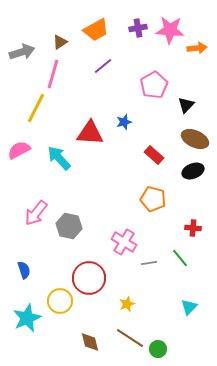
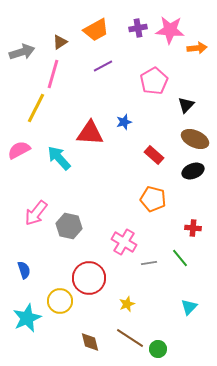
purple line: rotated 12 degrees clockwise
pink pentagon: moved 4 px up
